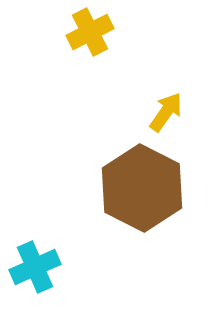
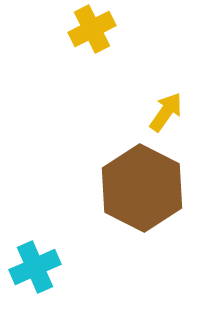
yellow cross: moved 2 px right, 3 px up
